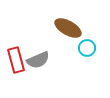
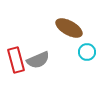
brown ellipse: moved 1 px right
cyan circle: moved 4 px down
